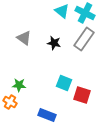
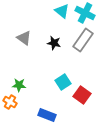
gray rectangle: moved 1 px left, 1 px down
cyan square: moved 1 px left, 1 px up; rotated 35 degrees clockwise
red square: rotated 18 degrees clockwise
